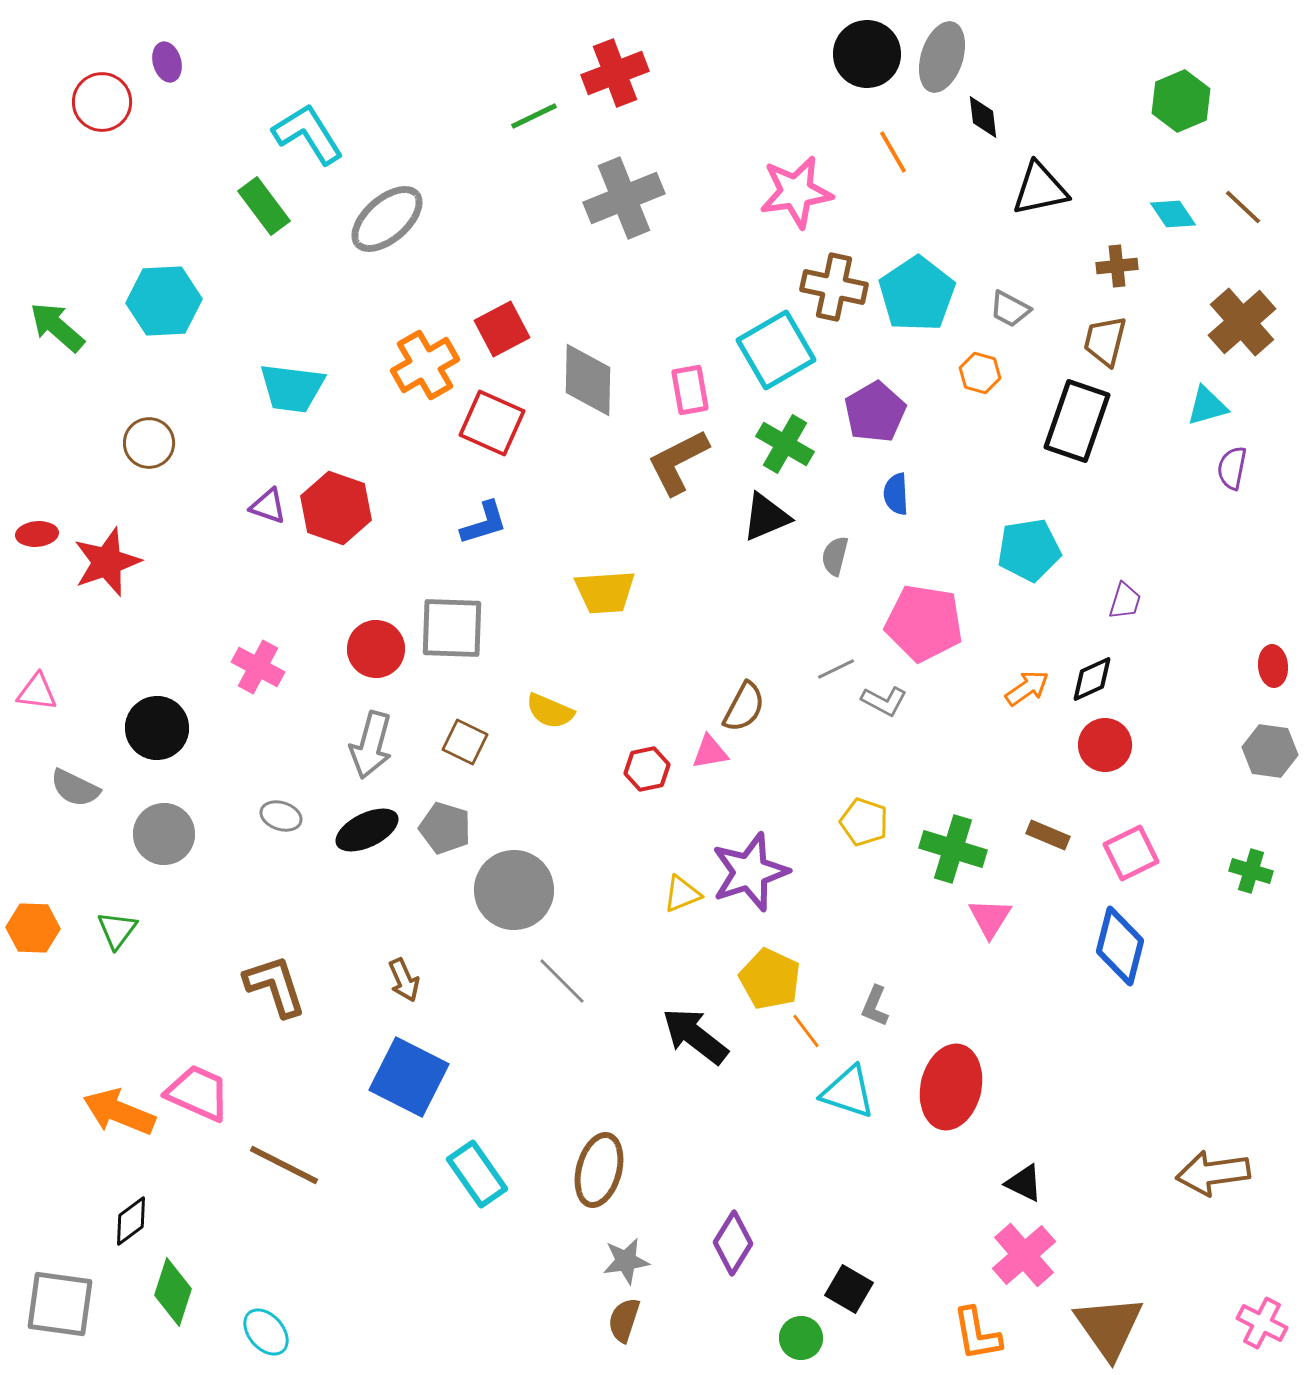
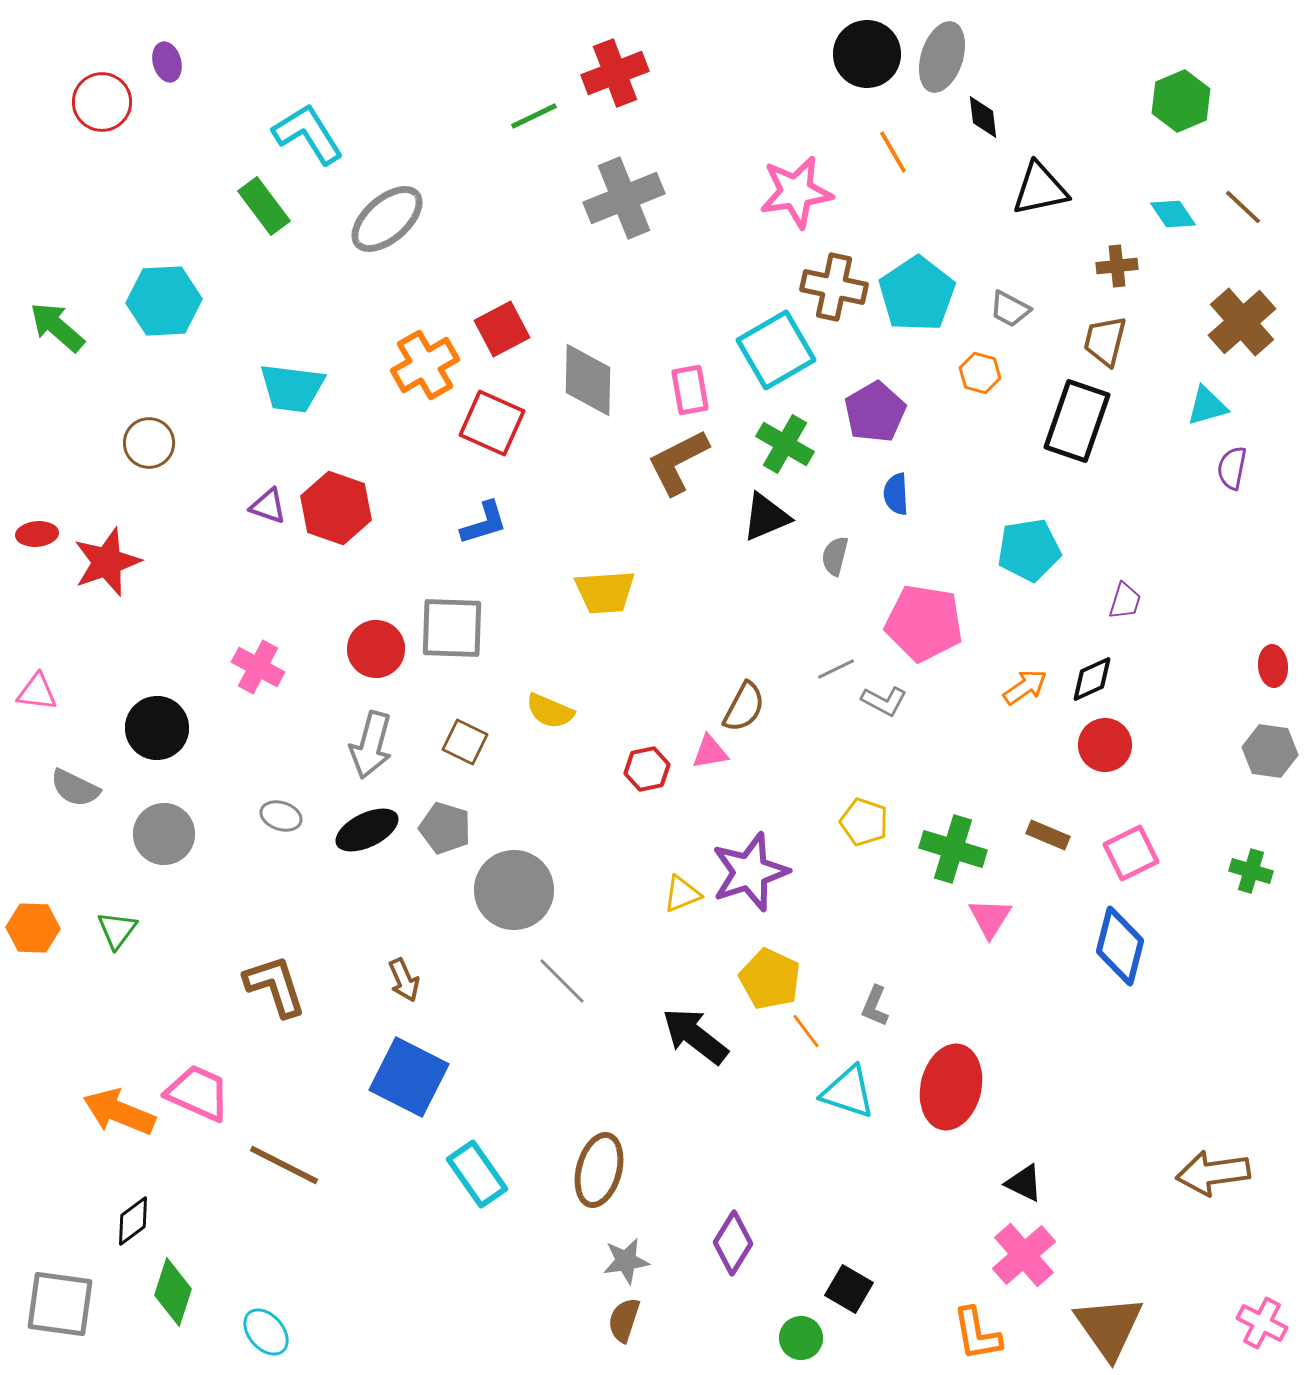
orange arrow at (1027, 688): moved 2 px left, 1 px up
black diamond at (131, 1221): moved 2 px right
